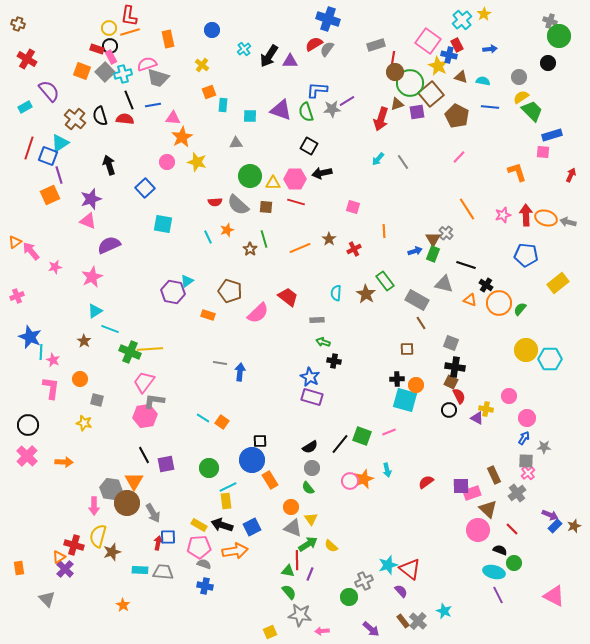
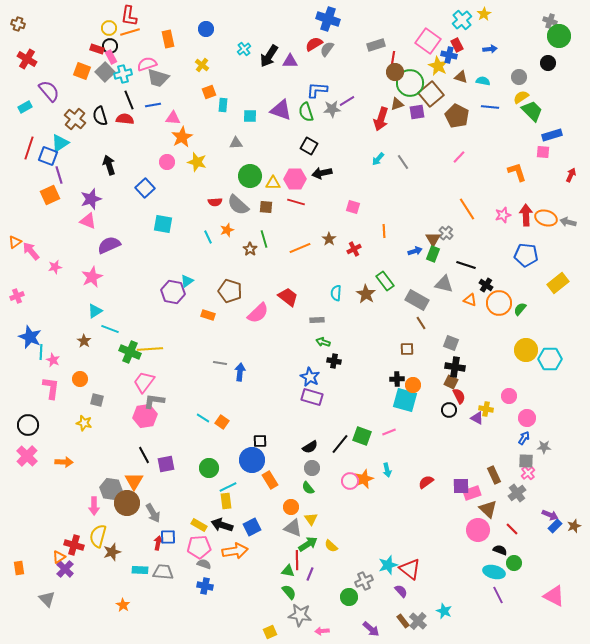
blue circle at (212, 30): moved 6 px left, 1 px up
orange circle at (416, 385): moved 3 px left
